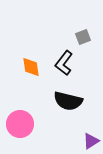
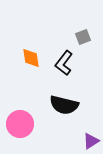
orange diamond: moved 9 px up
black semicircle: moved 4 px left, 4 px down
